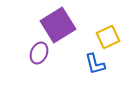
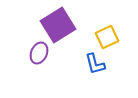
yellow square: moved 1 px left
